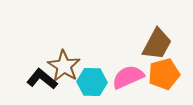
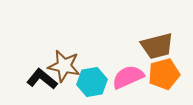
brown trapezoid: moved 2 px down; rotated 48 degrees clockwise
brown star: rotated 20 degrees counterclockwise
cyan hexagon: rotated 12 degrees counterclockwise
